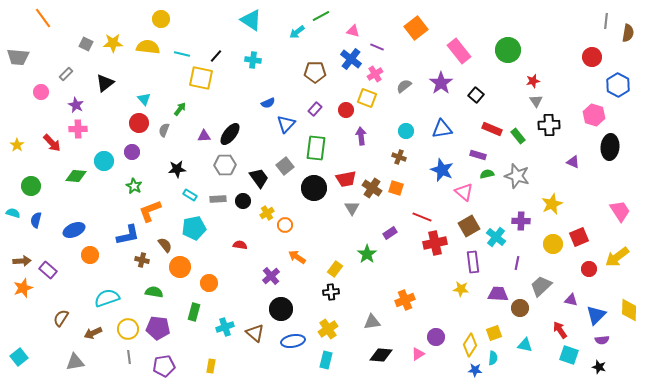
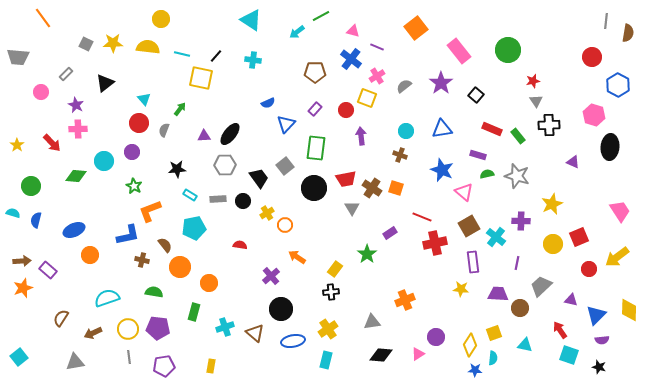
pink cross at (375, 74): moved 2 px right, 2 px down
brown cross at (399, 157): moved 1 px right, 2 px up
